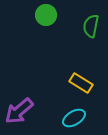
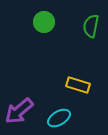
green circle: moved 2 px left, 7 px down
yellow rectangle: moved 3 px left, 2 px down; rotated 15 degrees counterclockwise
cyan ellipse: moved 15 px left
